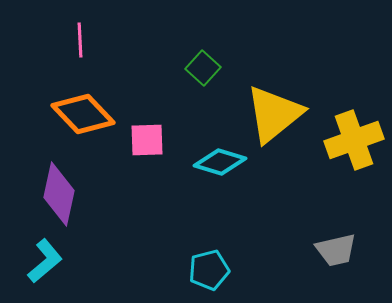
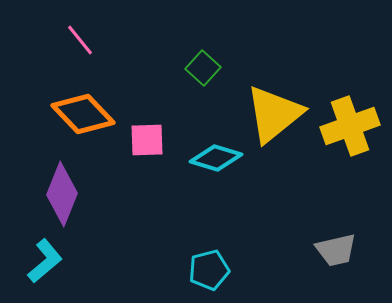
pink line: rotated 36 degrees counterclockwise
yellow cross: moved 4 px left, 14 px up
cyan diamond: moved 4 px left, 4 px up
purple diamond: moved 3 px right; rotated 10 degrees clockwise
